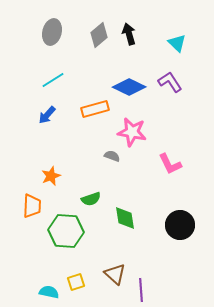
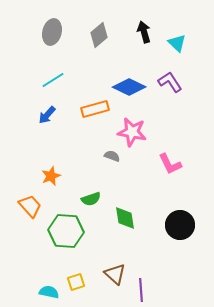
black arrow: moved 15 px right, 2 px up
orange trapezoid: moved 2 px left; rotated 45 degrees counterclockwise
